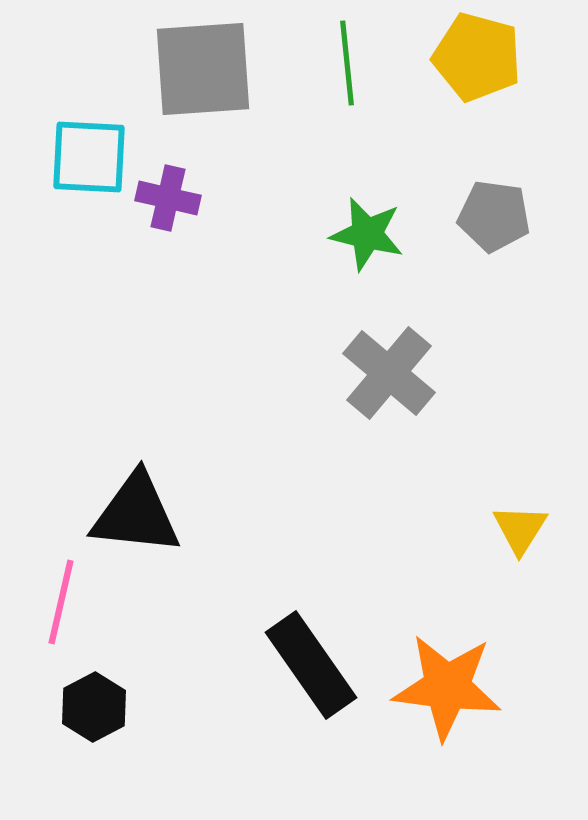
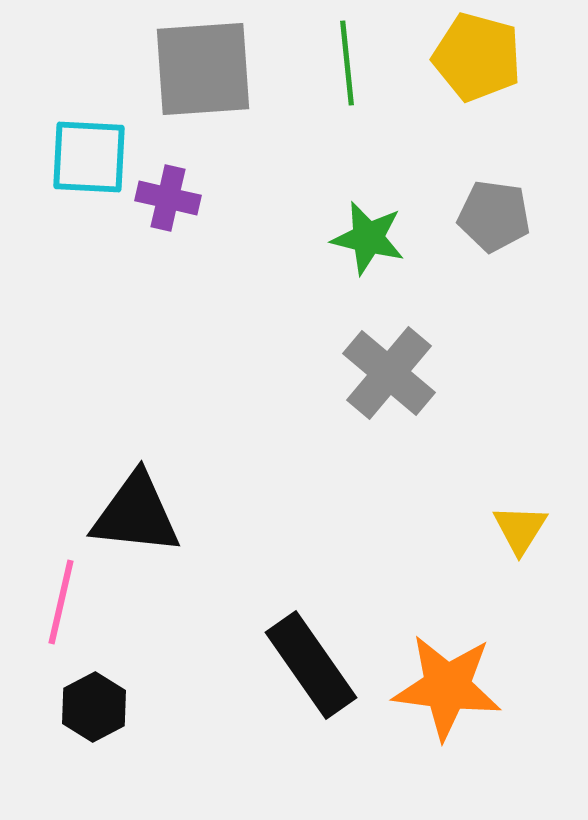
green star: moved 1 px right, 4 px down
